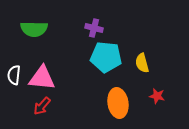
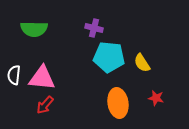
cyan pentagon: moved 3 px right
yellow semicircle: rotated 18 degrees counterclockwise
red star: moved 1 px left, 2 px down
red arrow: moved 3 px right, 1 px up
